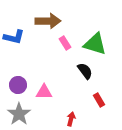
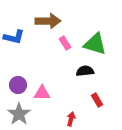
black semicircle: rotated 60 degrees counterclockwise
pink triangle: moved 2 px left, 1 px down
red rectangle: moved 2 px left
